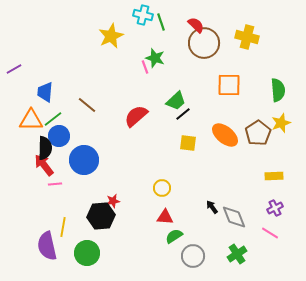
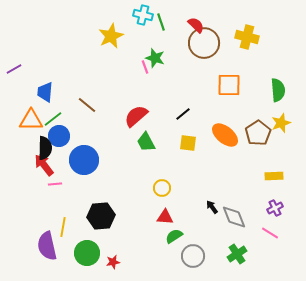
green trapezoid at (176, 101): moved 30 px left, 41 px down; rotated 105 degrees clockwise
red star at (113, 201): moved 61 px down
